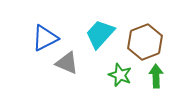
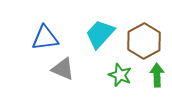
blue triangle: rotated 20 degrees clockwise
brown hexagon: moved 1 px left, 1 px up; rotated 8 degrees counterclockwise
gray triangle: moved 4 px left, 6 px down
green arrow: moved 1 px right, 1 px up
